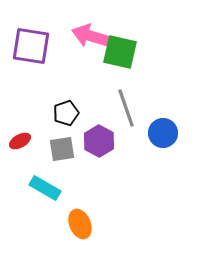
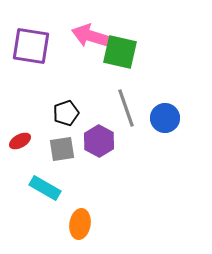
blue circle: moved 2 px right, 15 px up
orange ellipse: rotated 32 degrees clockwise
